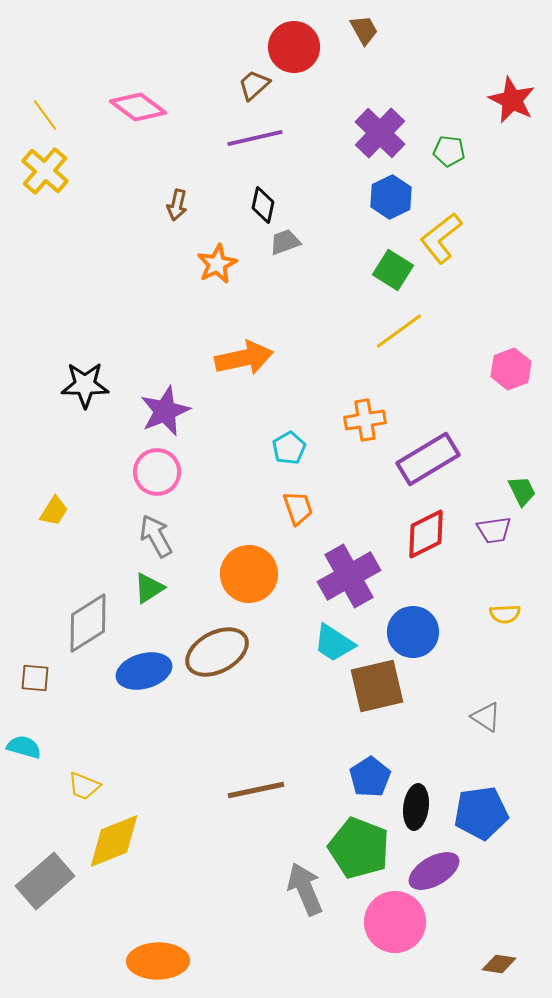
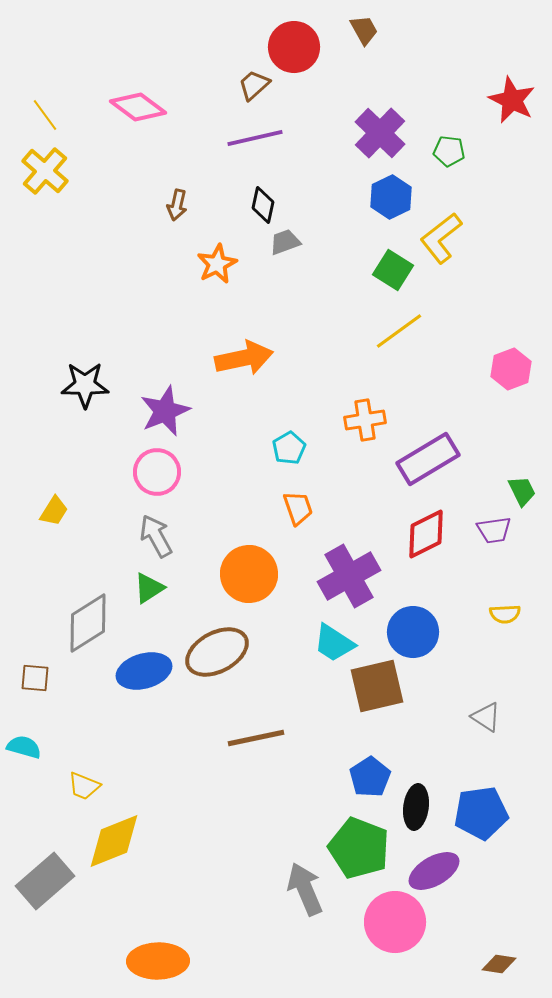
brown line at (256, 790): moved 52 px up
